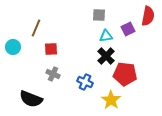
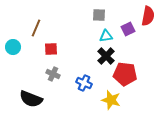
blue cross: moved 1 px left, 1 px down
yellow star: rotated 18 degrees counterclockwise
